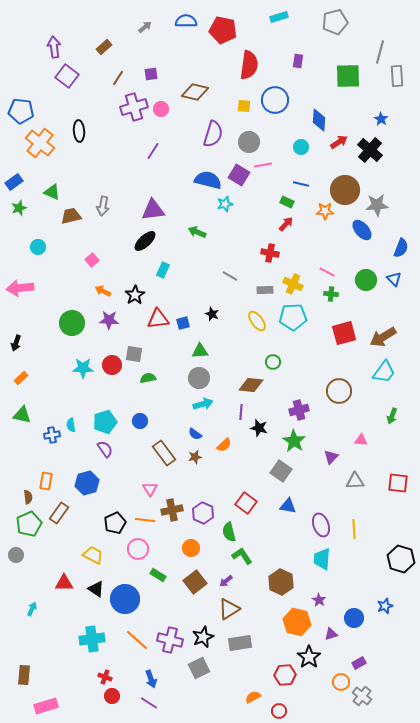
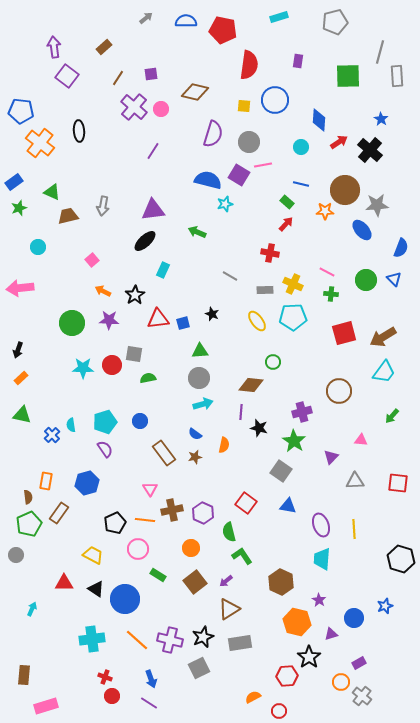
gray arrow at (145, 27): moved 1 px right, 9 px up
purple cross at (134, 107): rotated 32 degrees counterclockwise
green rectangle at (287, 202): rotated 16 degrees clockwise
brown trapezoid at (71, 216): moved 3 px left
black arrow at (16, 343): moved 2 px right, 7 px down
purple cross at (299, 410): moved 3 px right, 2 px down
green arrow at (392, 416): rotated 21 degrees clockwise
blue cross at (52, 435): rotated 35 degrees counterclockwise
orange semicircle at (224, 445): rotated 35 degrees counterclockwise
red hexagon at (285, 675): moved 2 px right, 1 px down
